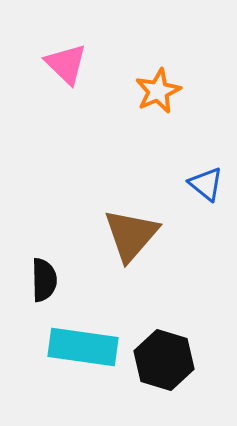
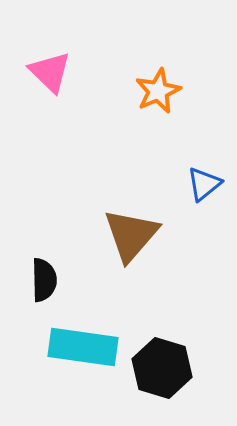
pink triangle: moved 16 px left, 8 px down
blue triangle: moved 2 px left; rotated 42 degrees clockwise
black hexagon: moved 2 px left, 8 px down
